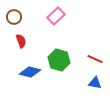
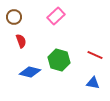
red line: moved 4 px up
blue triangle: moved 2 px left
